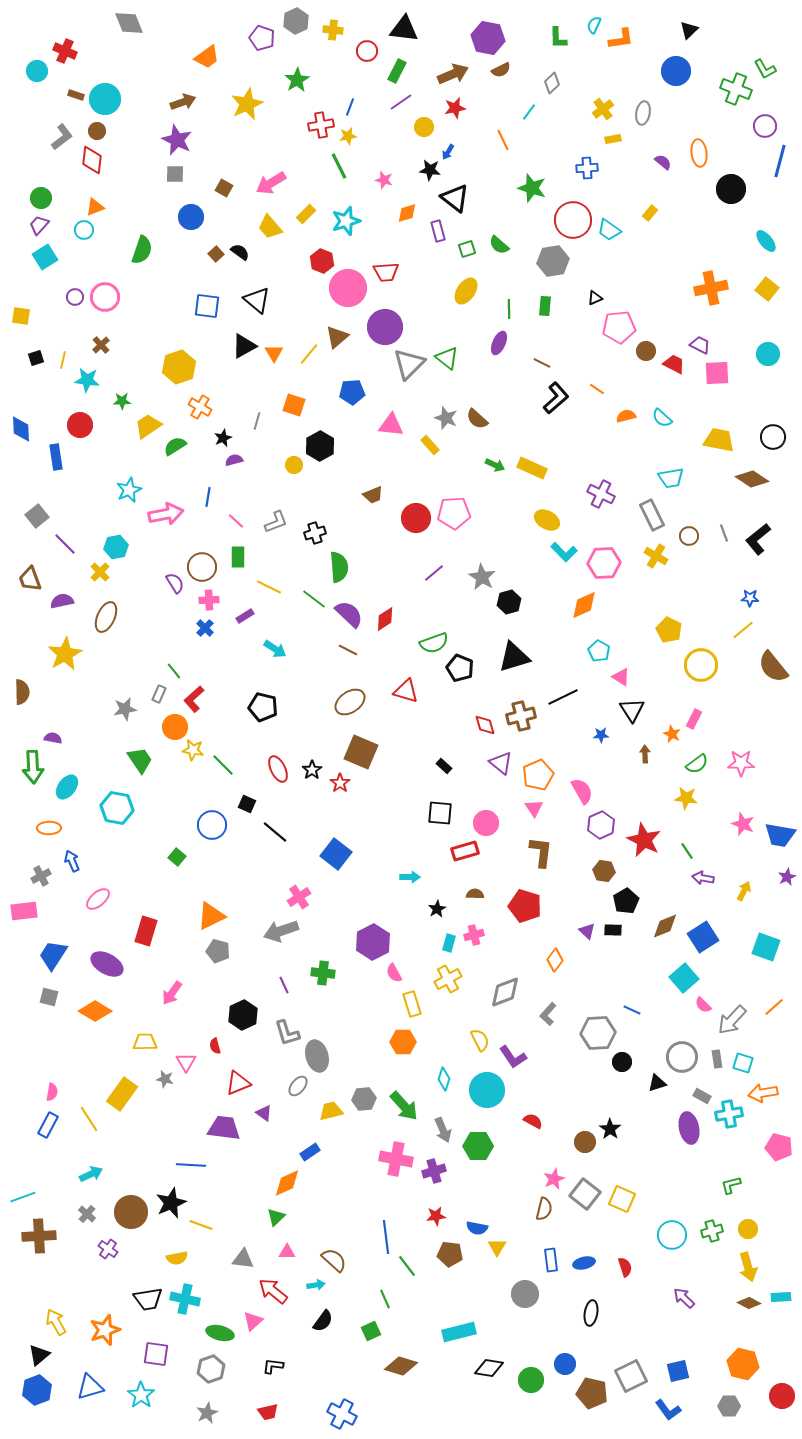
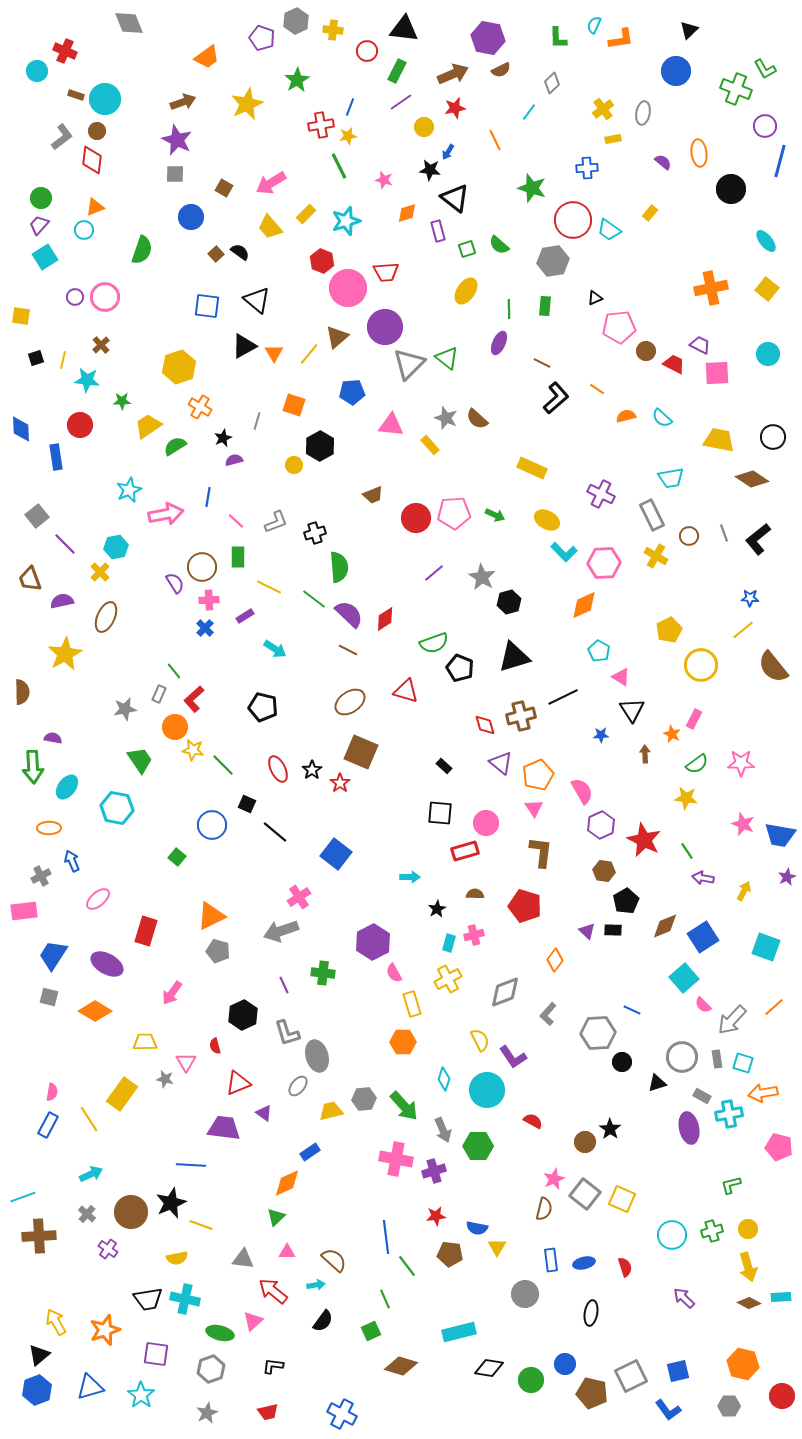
orange line at (503, 140): moved 8 px left
green arrow at (495, 465): moved 50 px down
yellow pentagon at (669, 630): rotated 20 degrees clockwise
